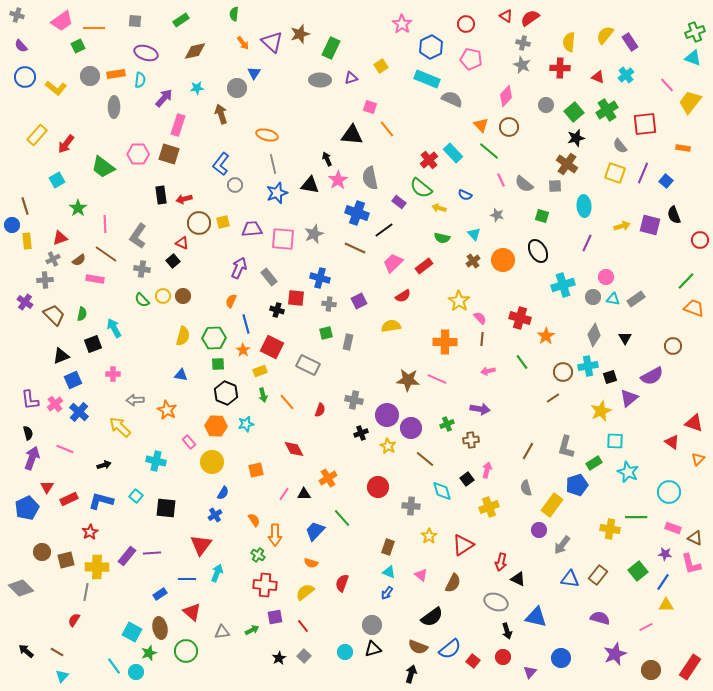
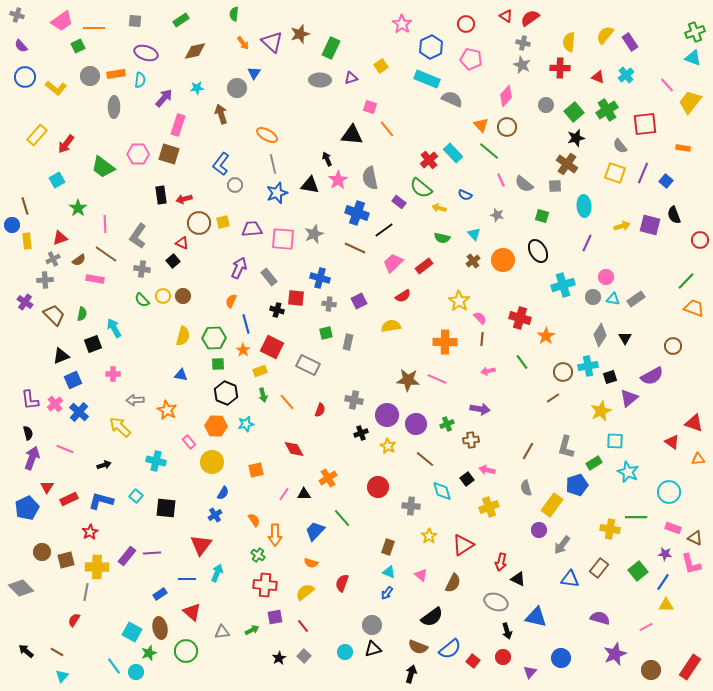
brown circle at (509, 127): moved 2 px left
orange ellipse at (267, 135): rotated 15 degrees clockwise
gray diamond at (594, 335): moved 6 px right
purple circle at (411, 428): moved 5 px right, 4 px up
orange triangle at (698, 459): rotated 40 degrees clockwise
pink arrow at (487, 470): rotated 91 degrees counterclockwise
brown rectangle at (598, 575): moved 1 px right, 7 px up
